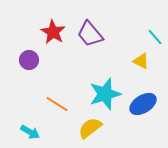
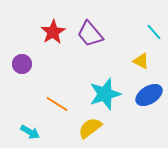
red star: rotated 10 degrees clockwise
cyan line: moved 1 px left, 5 px up
purple circle: moved 7 px left, 4 px down
blue ellipse: moved 6 px right, 9 px up
